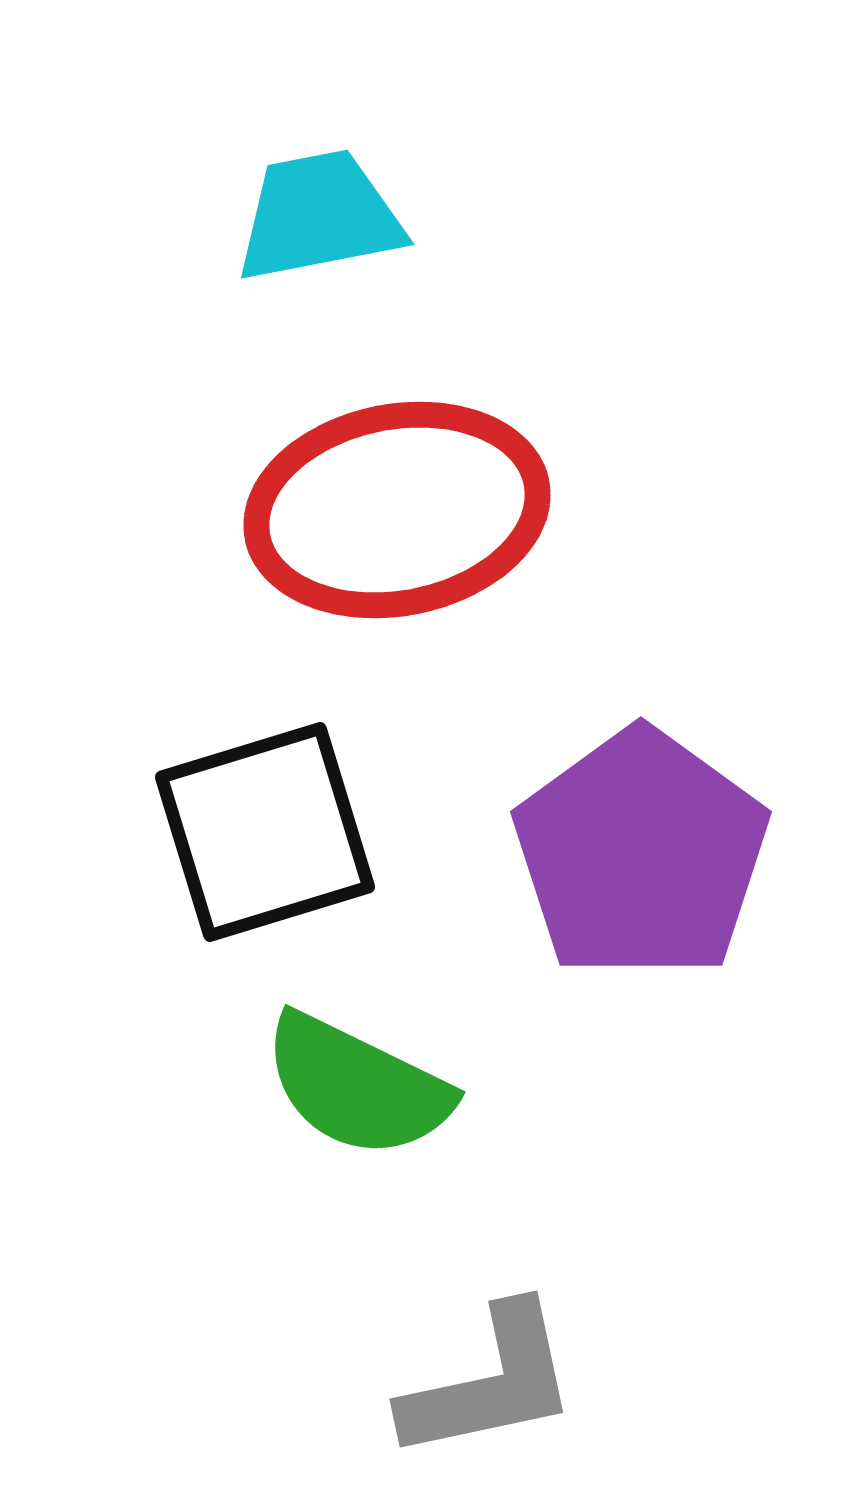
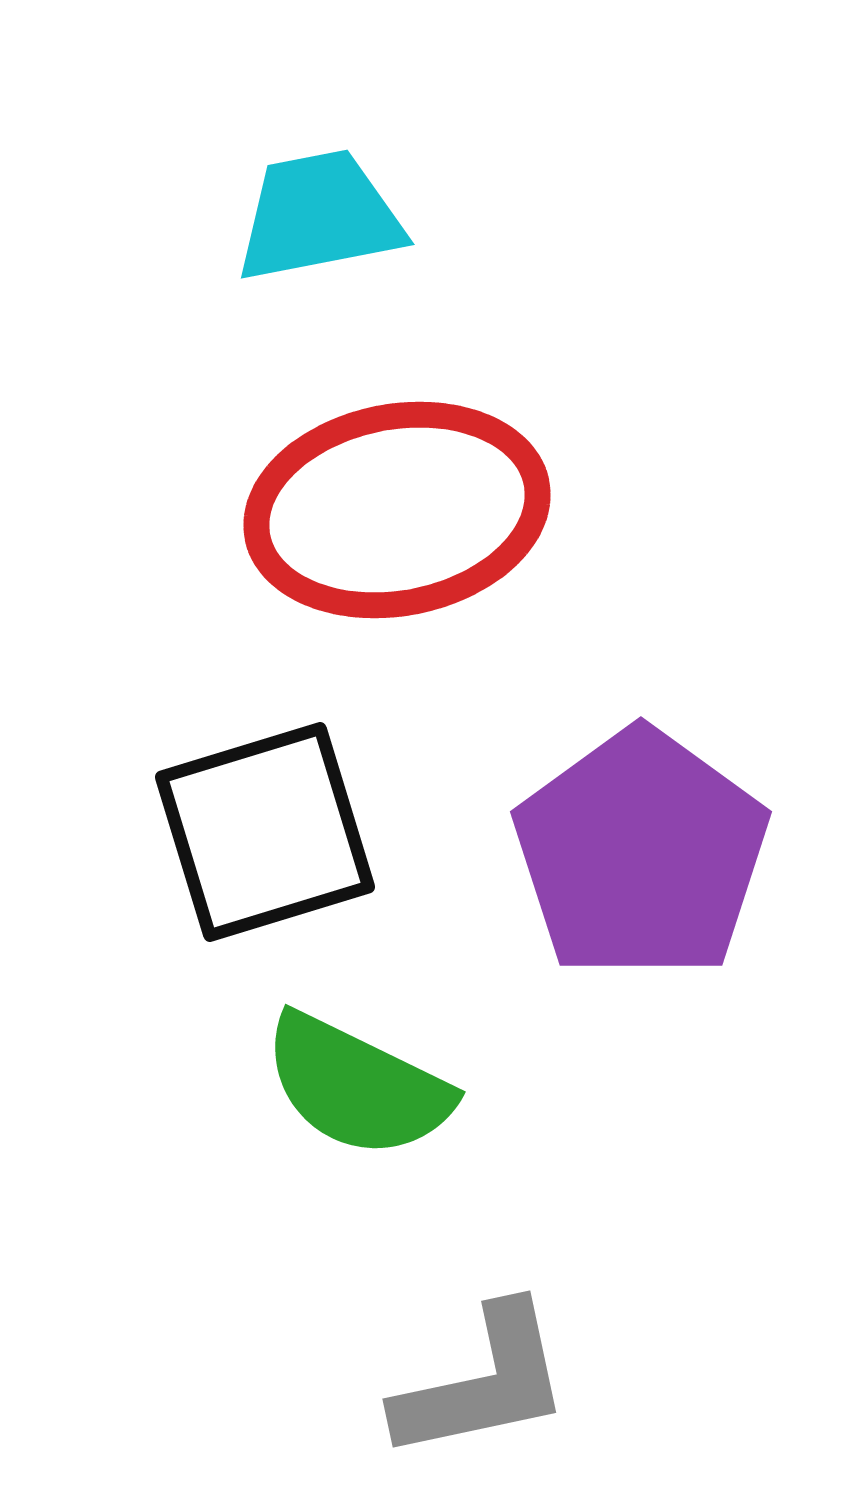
gray L-shape: moved 7 px left
